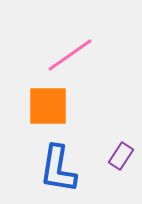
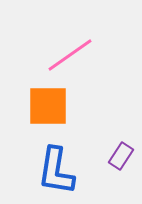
blue L-shape: moved 2 px left, 2 px down
